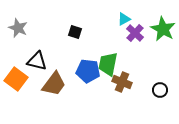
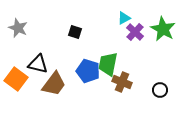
cyan triangle: moved 1 px up
purple cross: moved 1 px up
black triangle: moved 1 px right, 3 px down
blue pentagon: rotated 10 degrees clockwise
